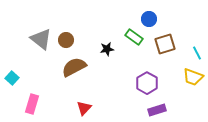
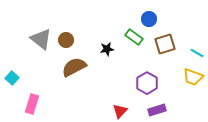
cyan line: rotated 32 degrees counterclockwise
red triangle: moved 36 px right, 3 px down
